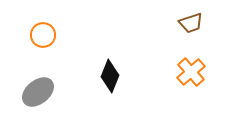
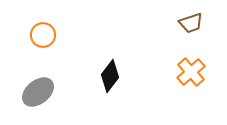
black diamond: rotated 16 degrees clockwise
